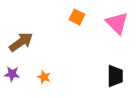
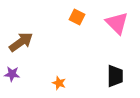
orange star: moved 15 px right, 6 px down
